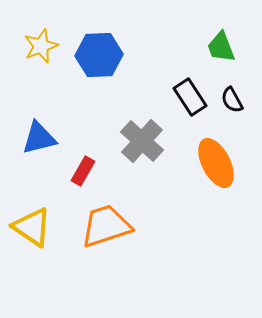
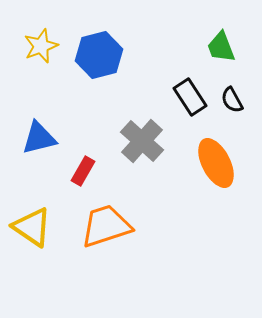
blue hexagon: rotated 12 degrees counterclockwise
